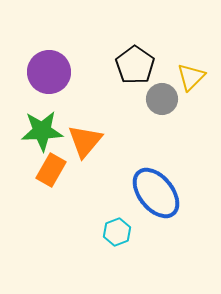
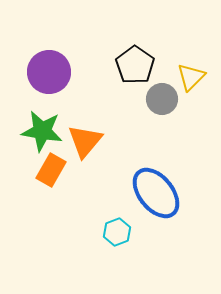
green star: rotated 12 degrees clockwise
